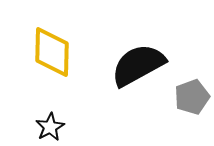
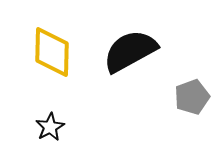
black semicircle: moved 8 px left, 14 px up
